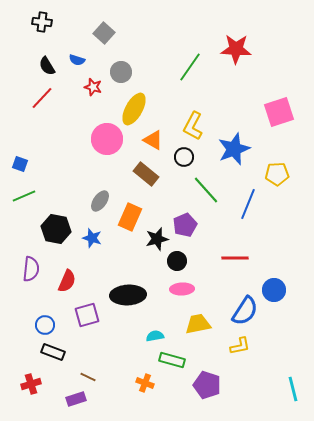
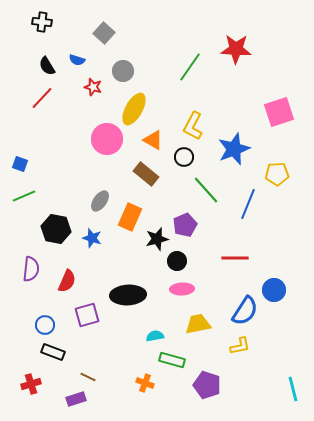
gray circle at (121, 72): moved 2 px right, 1 px up
